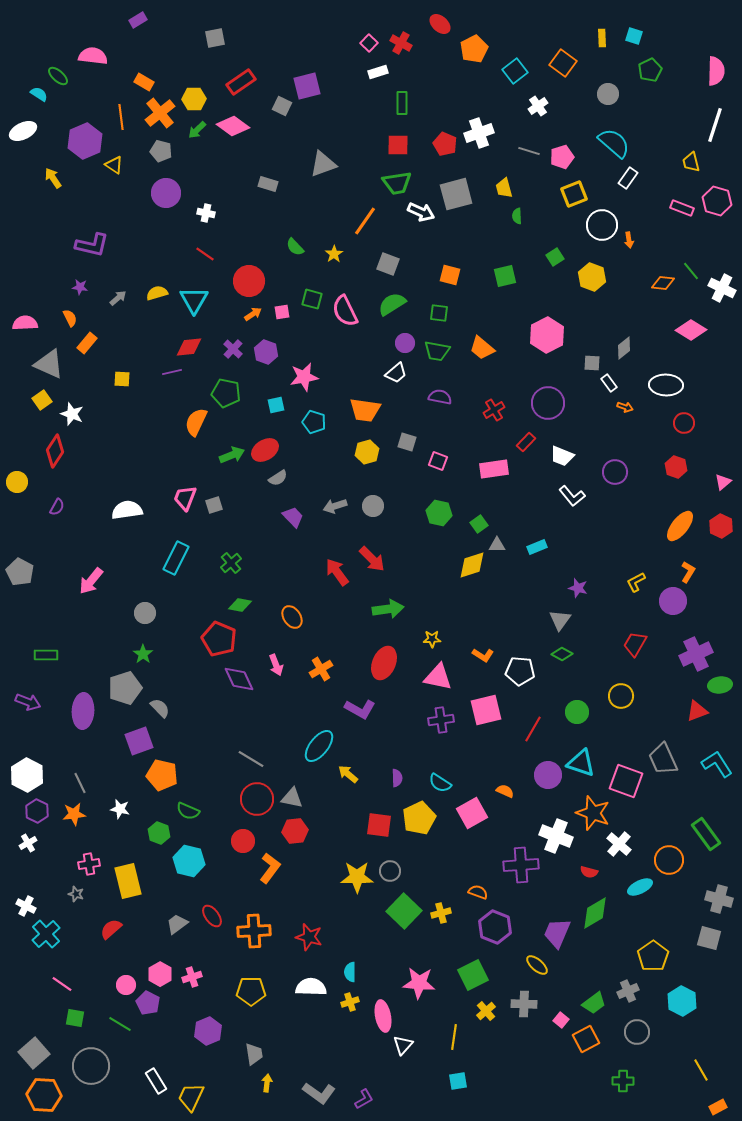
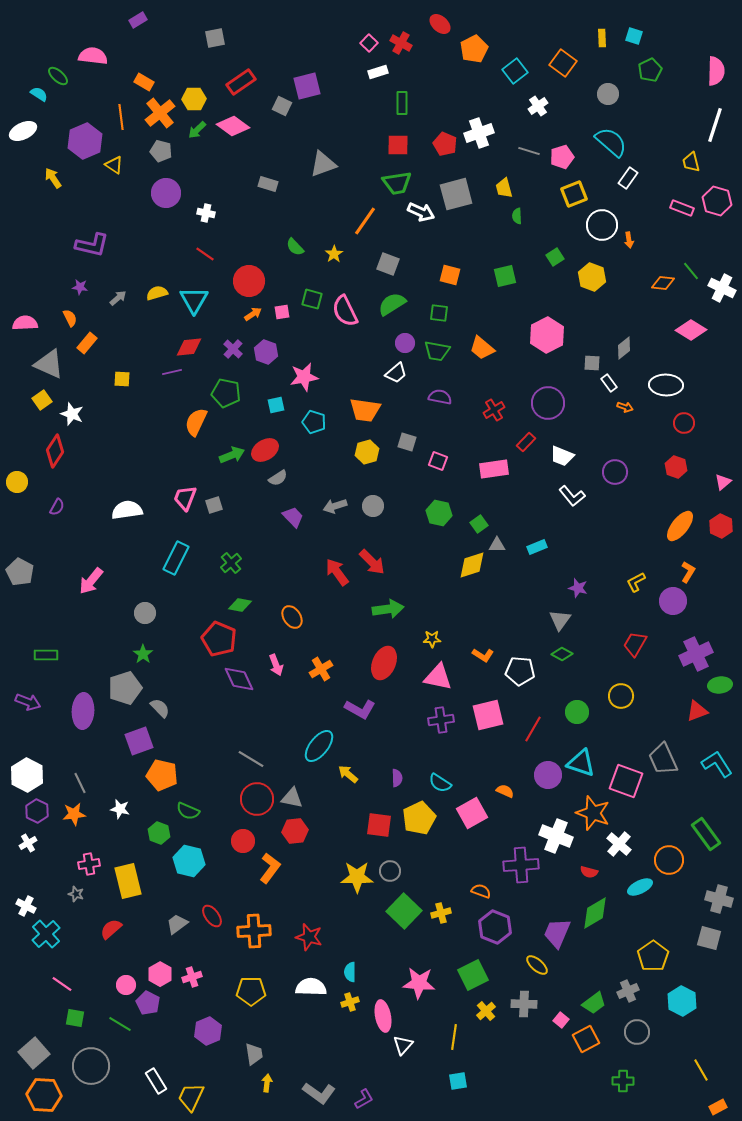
cyan semicircle at (614, 143): moved 3 px left, 1 px up
red arrow at (372, 559): moved 3 px down
pink square at (486, 710): moved 2 px right, 5 px down
orange semicircle at (478, 892): moved 3 px right, 1 px up
